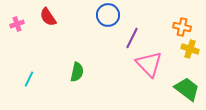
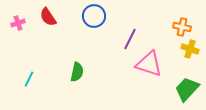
blue circle: moved 14 px left, 1 px down
pink cross: moved 1 px right, 1 px up
purple line: moved 2 px left, 1 px down
pink triangle: rotated 28 degrees counterclockwise
green trapezoid: rotated 84 degrees counterclockwise
